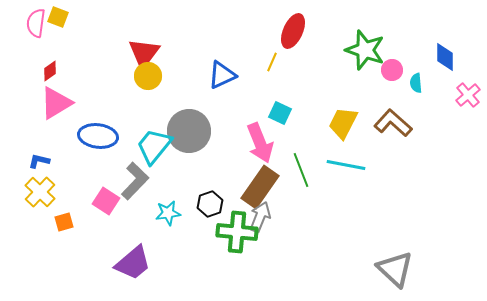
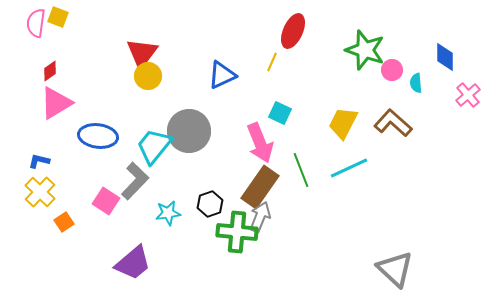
red triangle: moved 2 px left
cyan line: moved 3 px right, 3 px down; rotated 36 degrees counterclockwise
orange square: rotated 18 degrees counterclockwise
